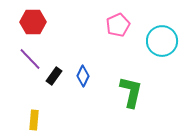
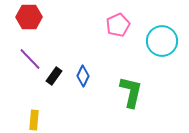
red hexagon: moved 4 px left, 5 px up
